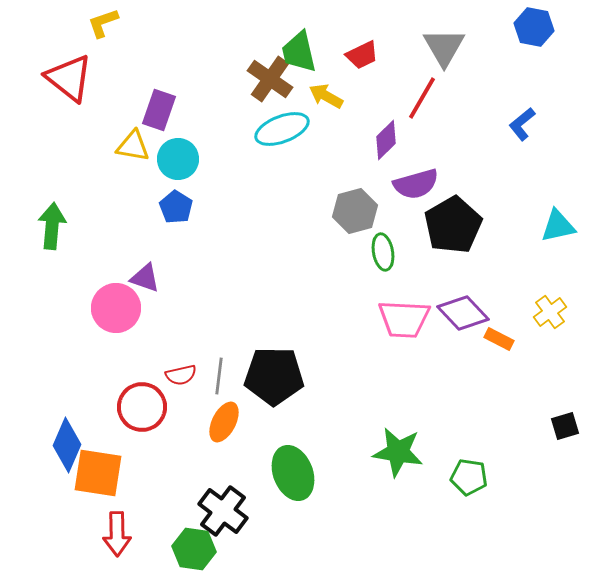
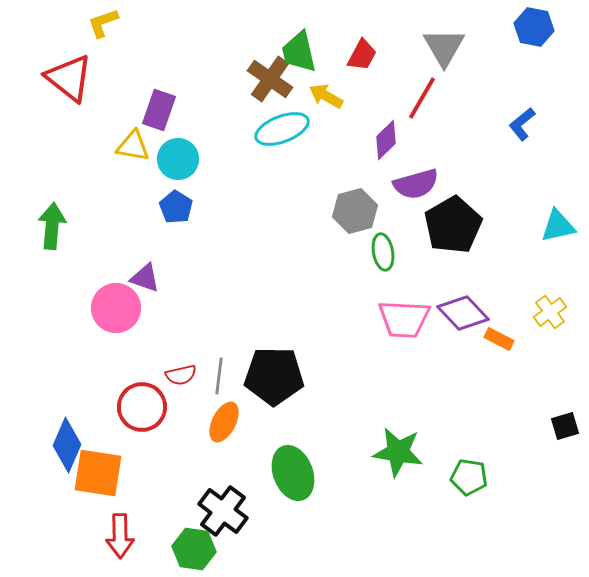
red trapezoid at (362, 55): rotated 36 degrees counterclockwise
red arrow at (117, 534): moved 3 px right, 2 px down
